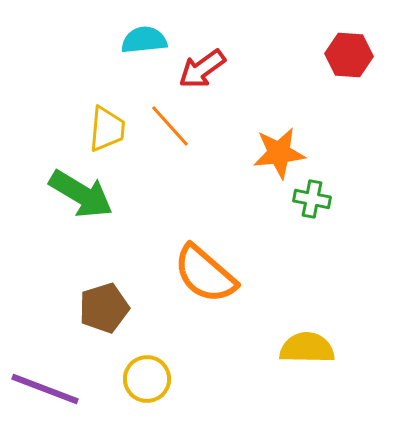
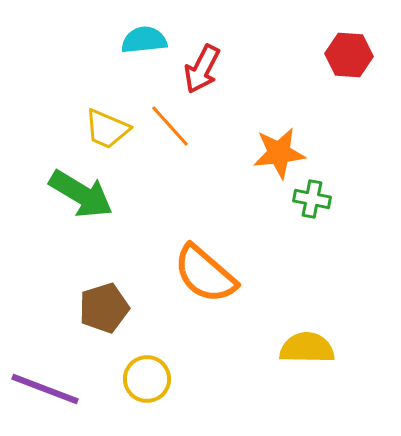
red arrow: rotated 27 degrees counterclockwise
yellow trapezoid: rotated 108 degrees clockwise
